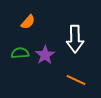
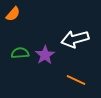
orange semicircle: moved 15 px left, 8 px up
white arrow: rotated 76 degrees clockwise
